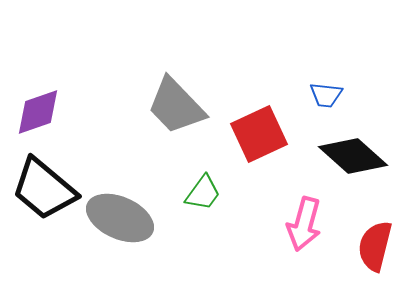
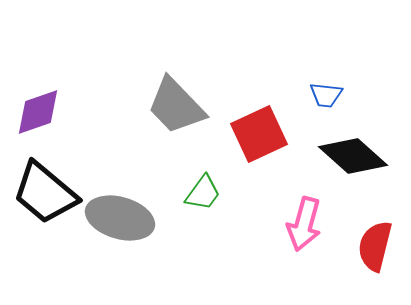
black trapezoid: moved 1 px right, 4 px down
gray ellipse: rotated 8 degrees counterclockwise
